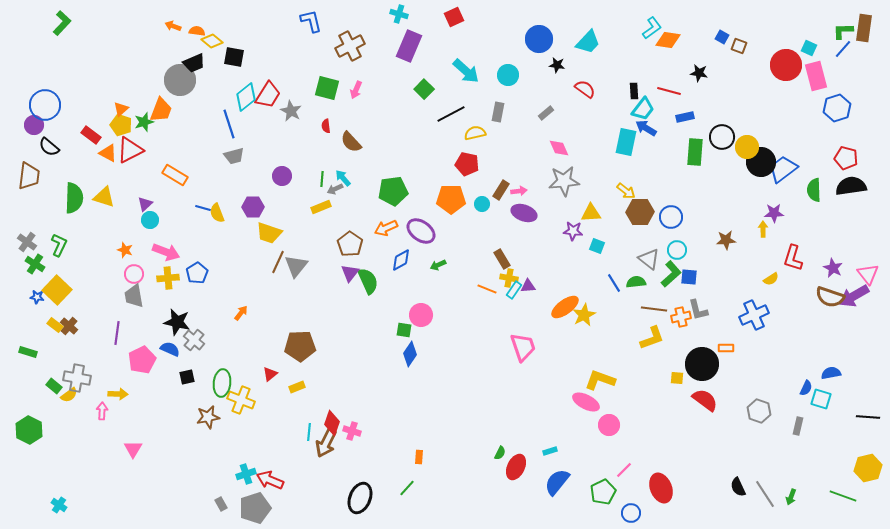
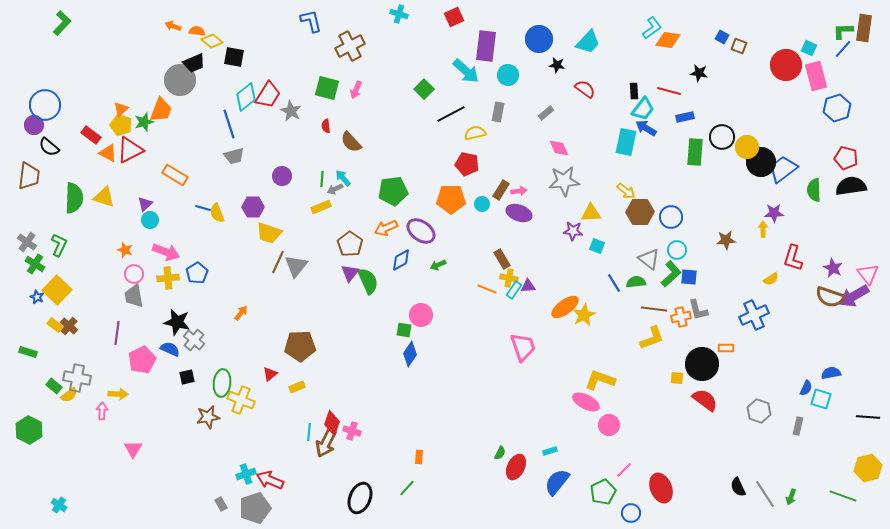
purple rectangle at (409, 46): moved 77 px right; rotated 16 degrees counterclockwise
purple ellipse at (524, 213): moved 5 px left
blue star at (37, 297): rotated 16 degrees clockwise
